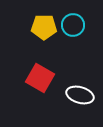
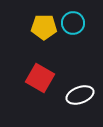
cyan circle: moved 2 px up
white ellipse: rotated 36 degrees counterclockwise
